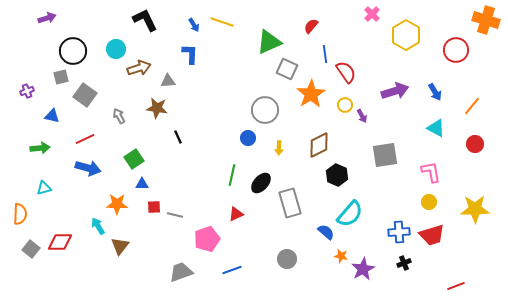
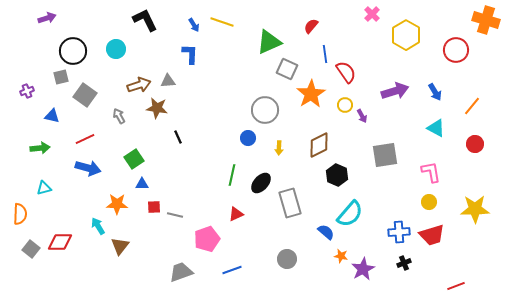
brown arrow at (139, 68): moved 17 px down
